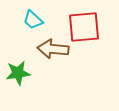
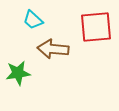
red square: moved 12 px right
